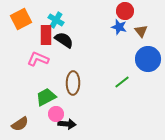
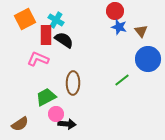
red circle: moved 10 px left
orange square: moved 4 px right
green line: moved 2 px up
